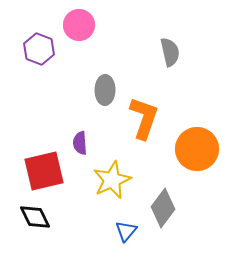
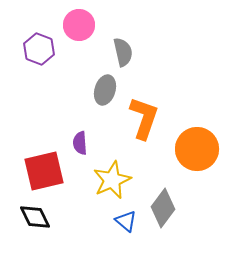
gray semicircle: moved 47 px left
gray ellipse: rotated 16 degrees clockwise
blue triangle: moved 10 px up; rotated 30 degrees counterclockwise
